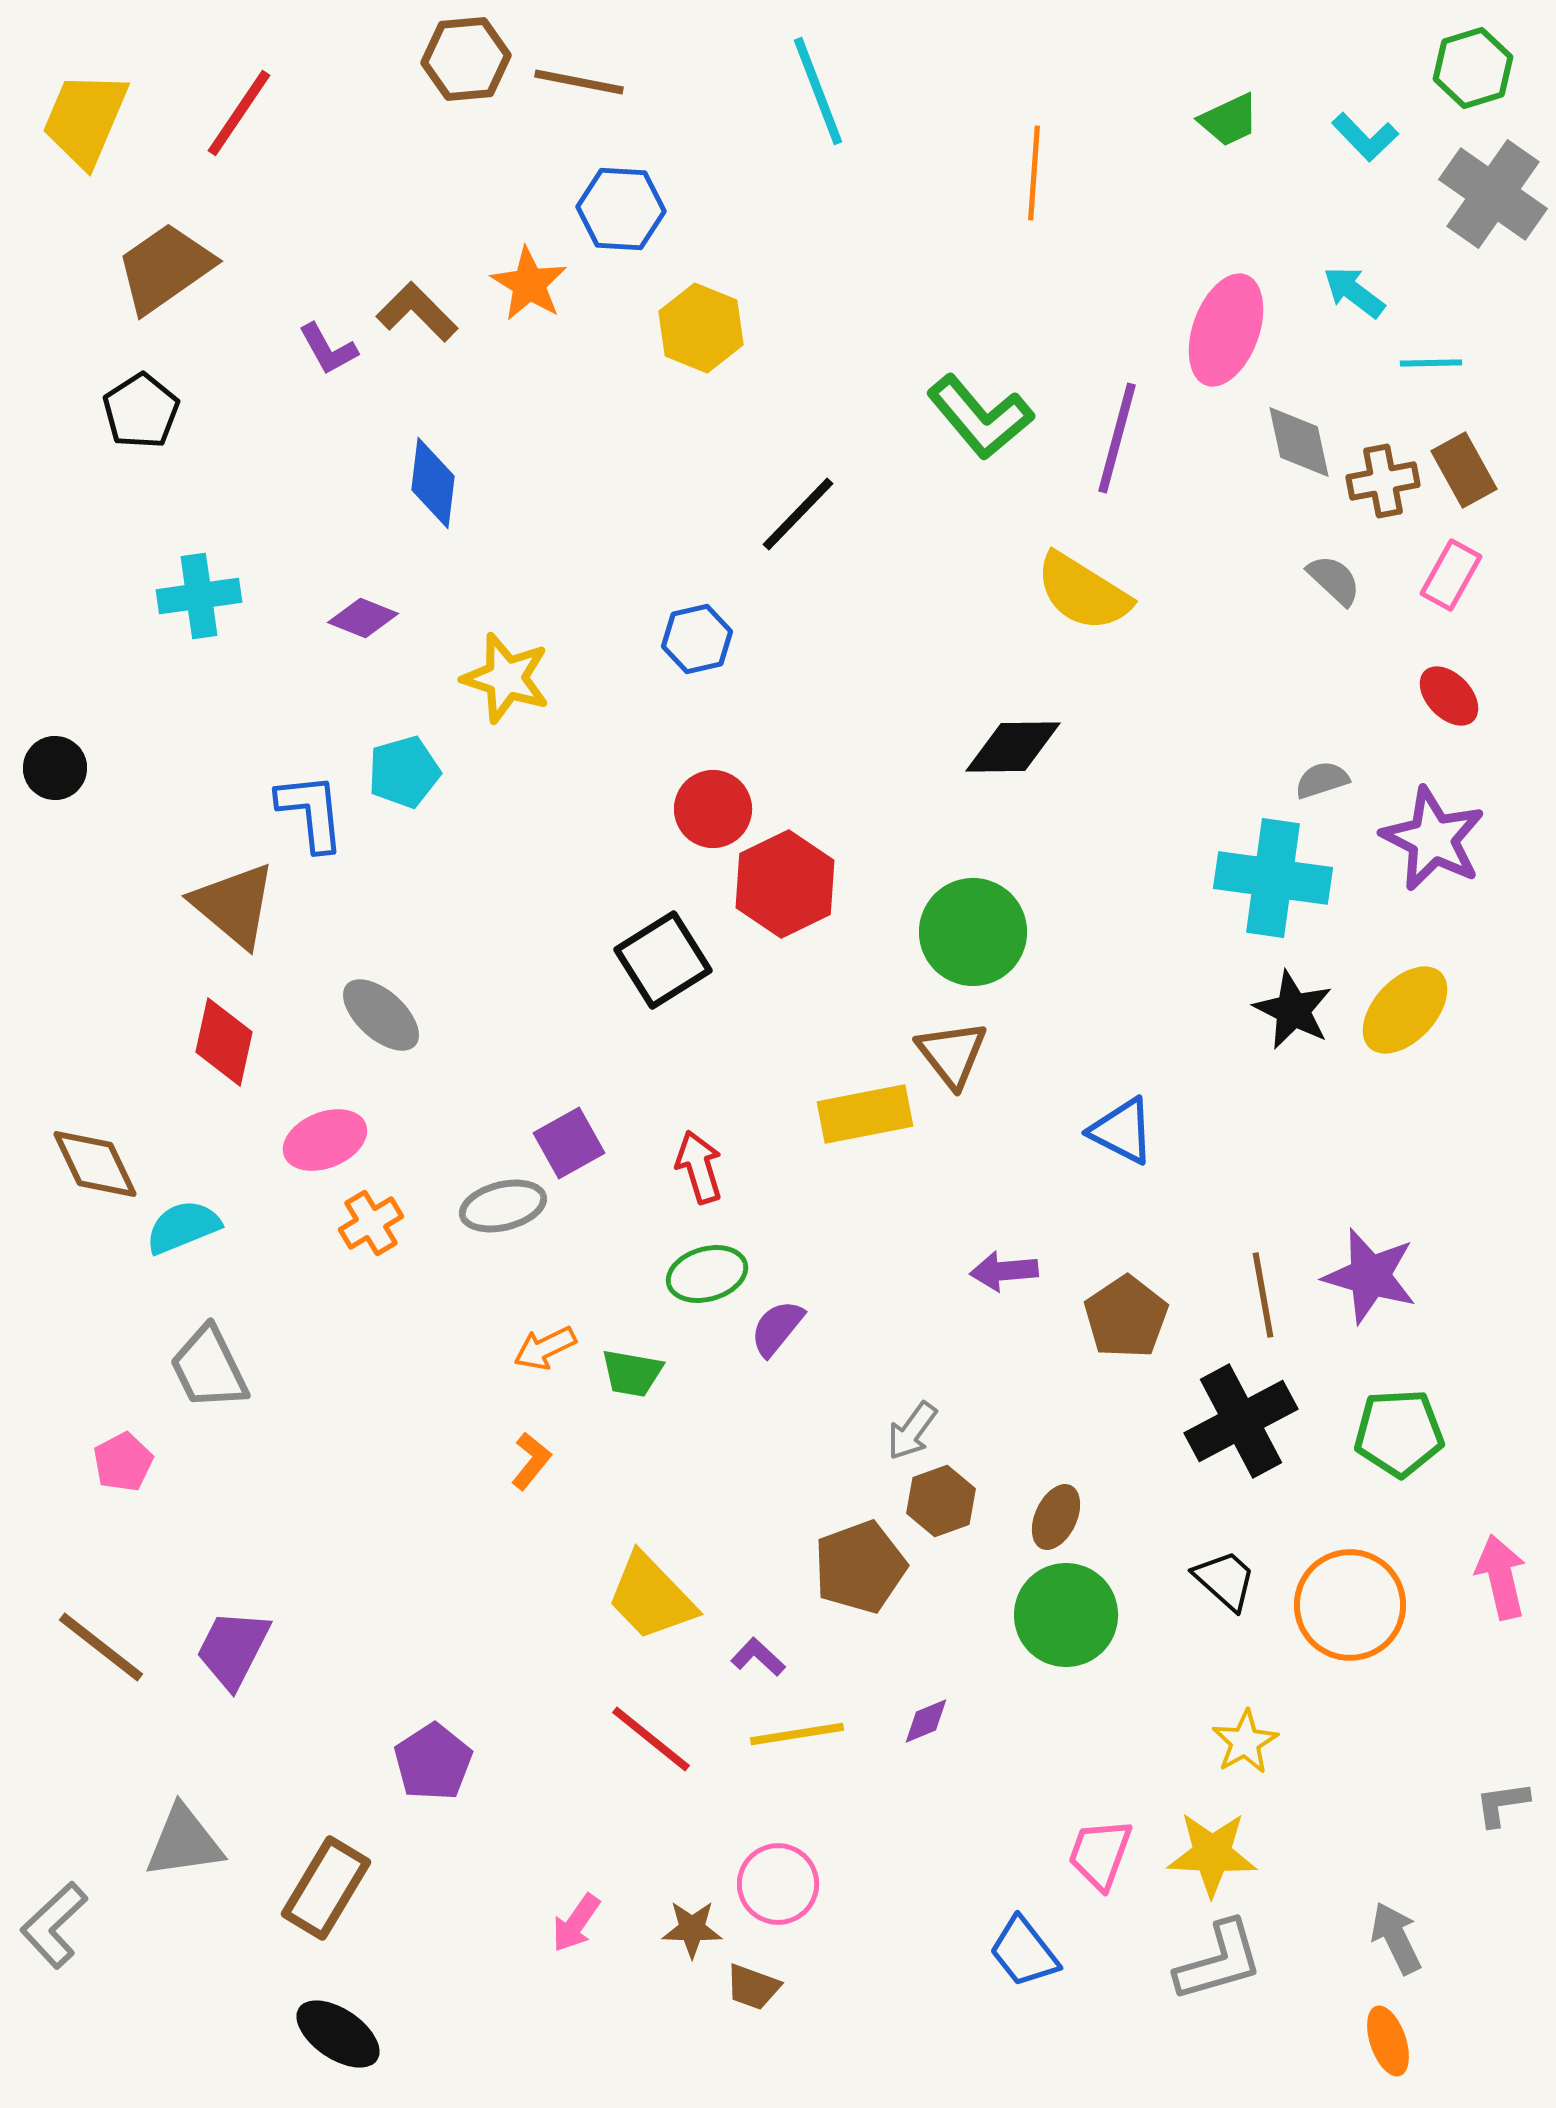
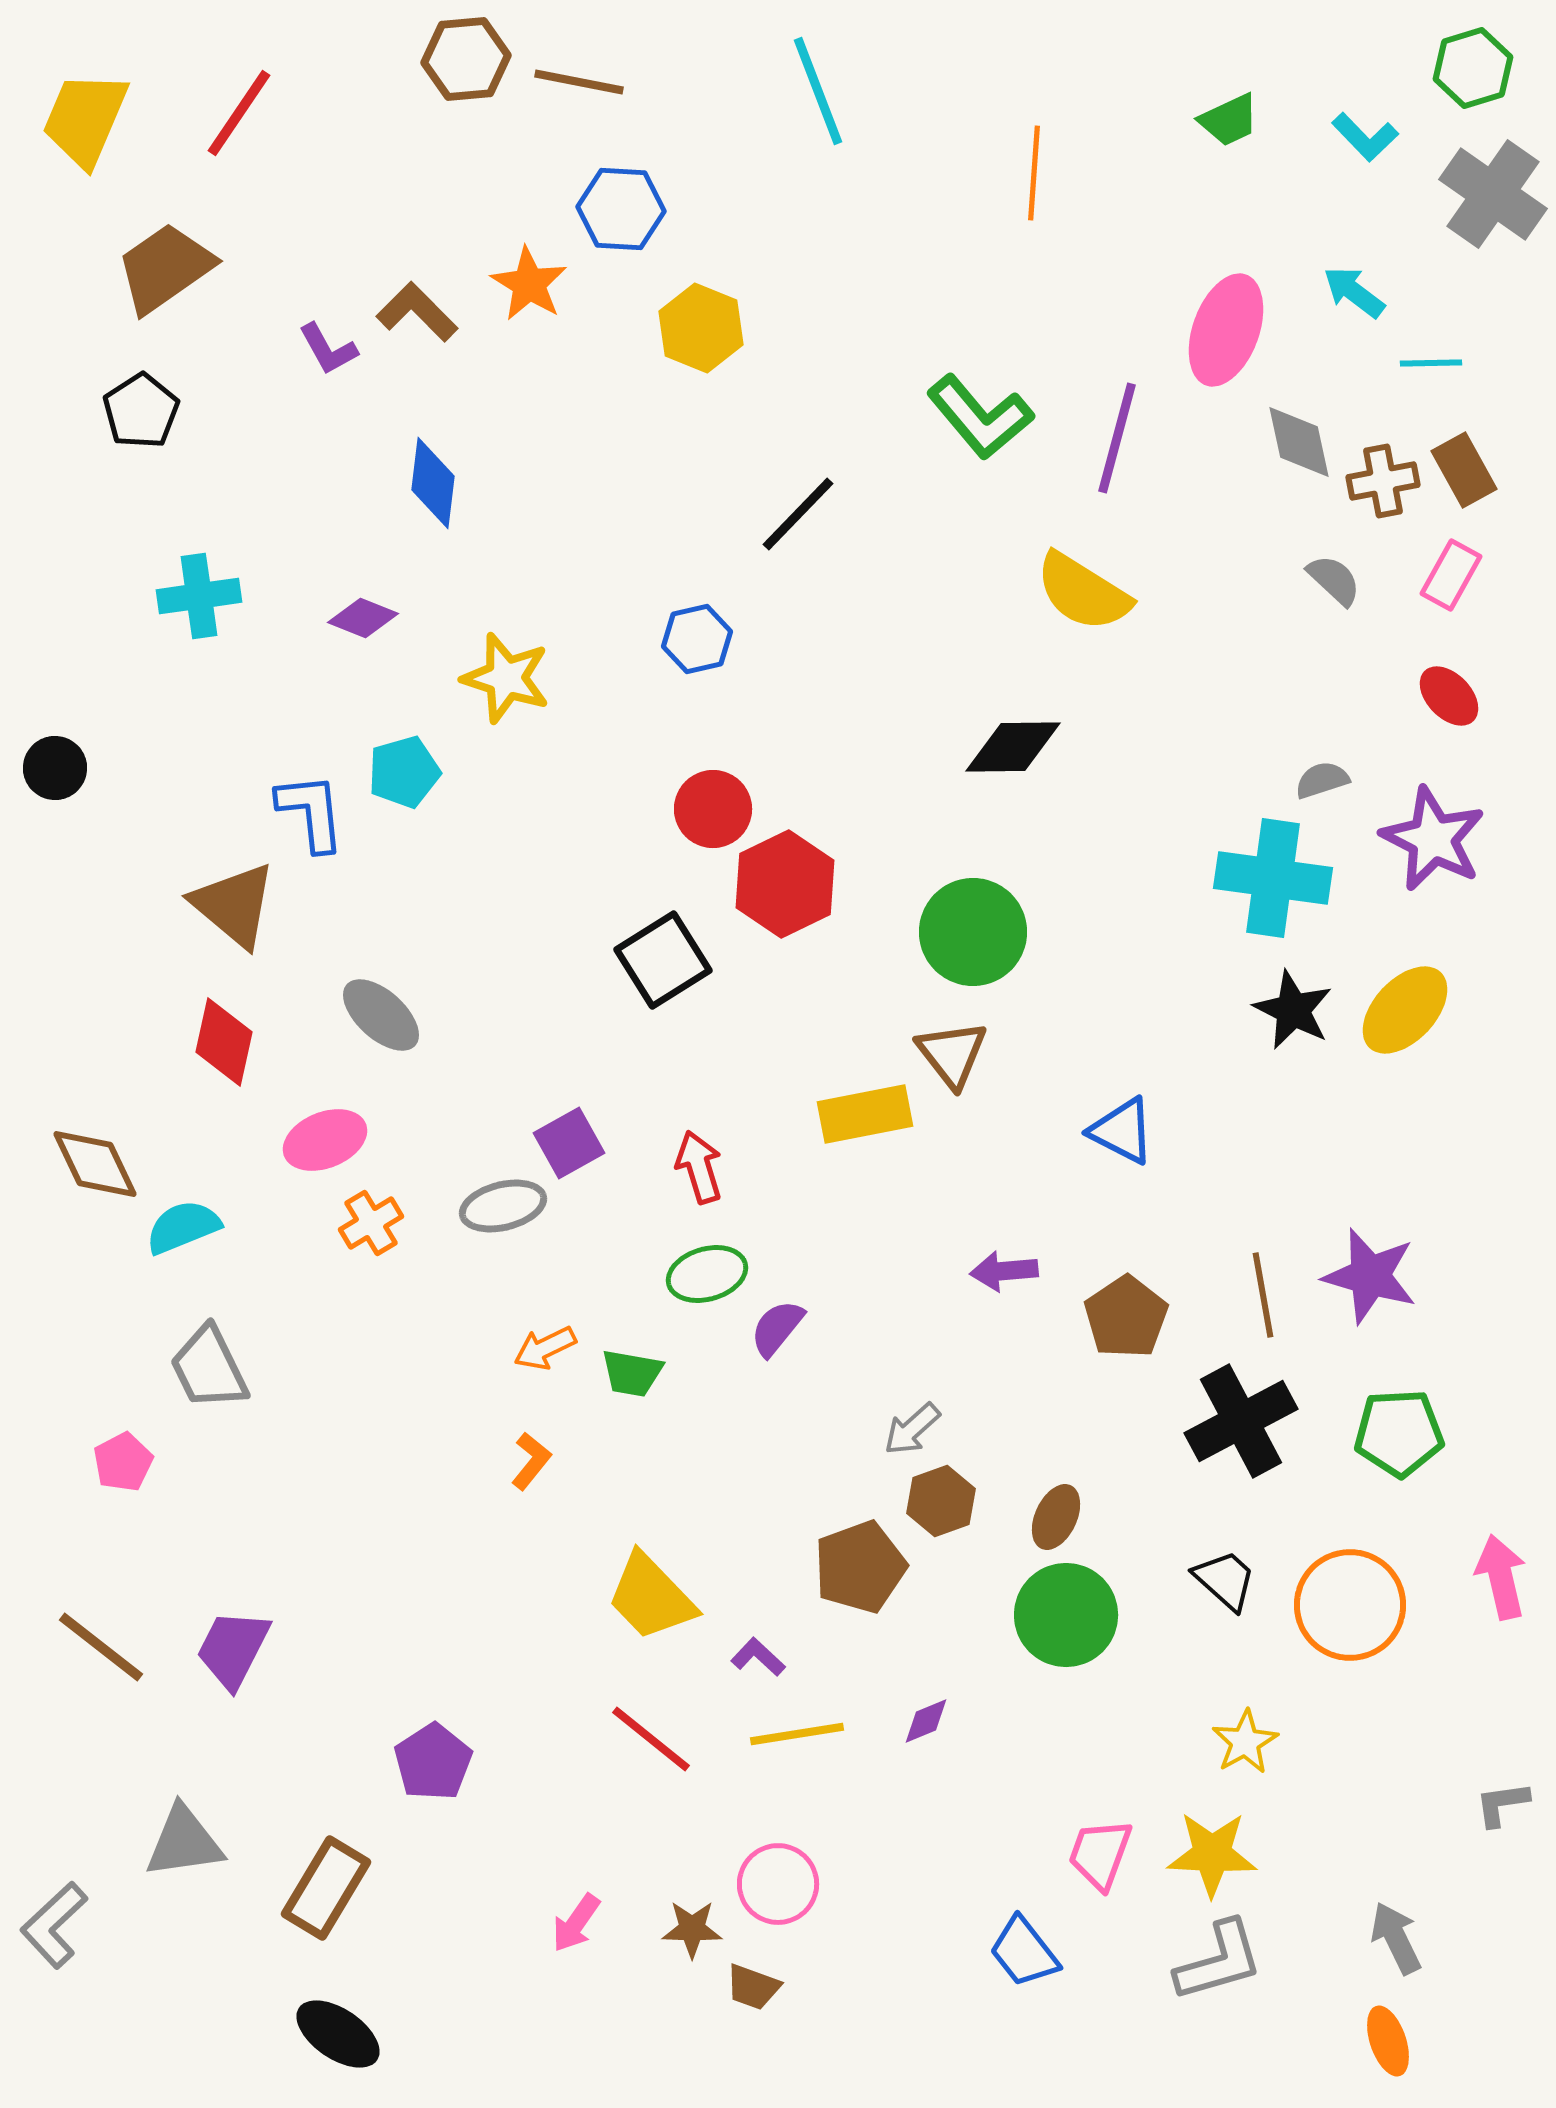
gray arrow at (912, 1431): moved 2 px up; rotated 12 degrees clockwise
